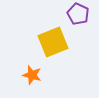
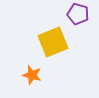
purple pentagon: rotated 10 degrees counterclockwise
